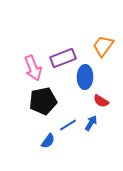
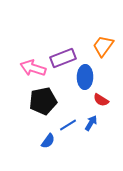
pink arrow: rotated 130 degrees clockwise
red semicircle: moved 1 px up
